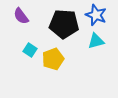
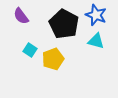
black pentagon: rotated 24 degrees clockwise
cyan triangle: rotated 30 degrees clockwise
